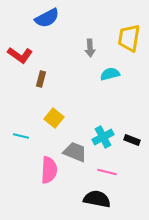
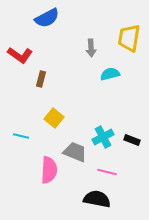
gray arrow: moved 1 px right
